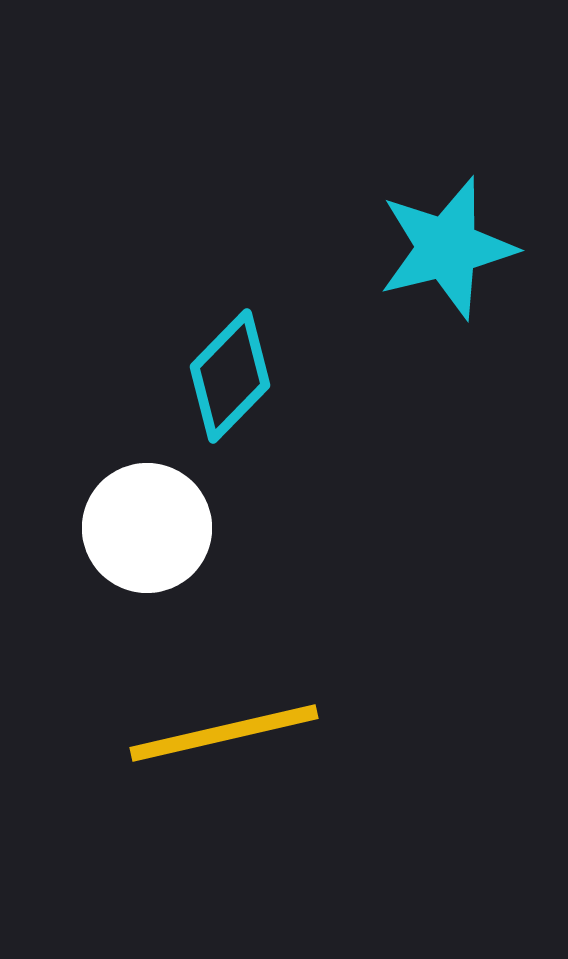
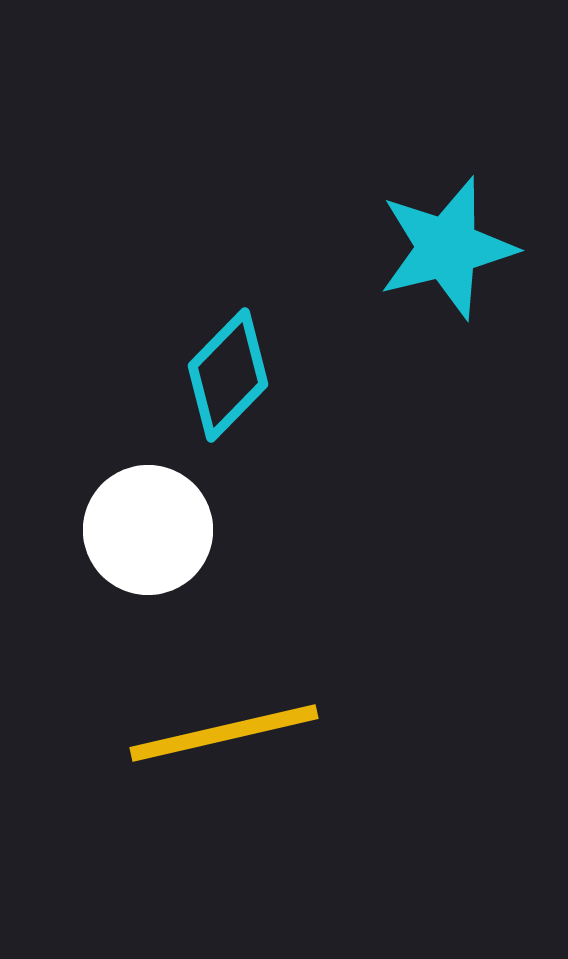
cyan diamond: moved 2 px left, 1 px up
white circle: moved 1 px right, 2 px down
